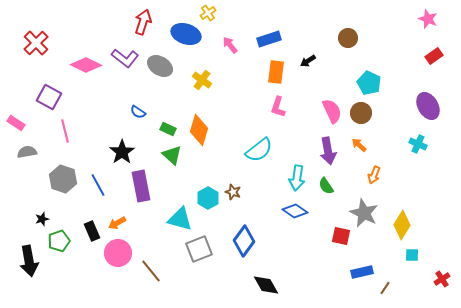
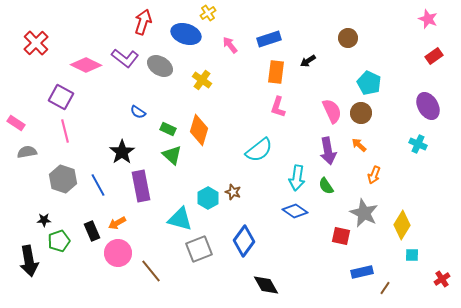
purple square at (49, 97): moved 12 px right
black star at (42, 219): moved 2 px right, 1 px down; rotated 16 degrees clockwise
